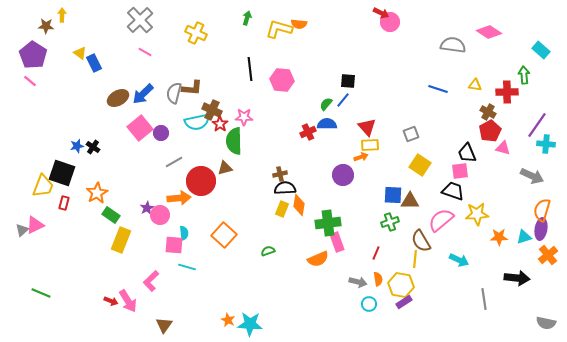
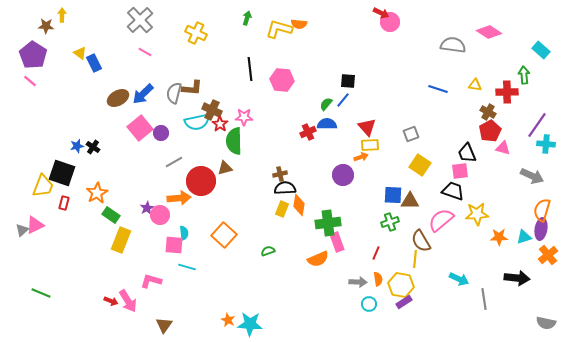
cyan arrow at (459, 260): moved 19 px down
pink L-shape at (151, 281): rotated 60 degrees clockwise
gray arrow at (358, 282): rotated 12 degrees counterclockwise
